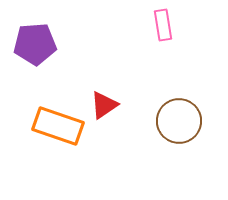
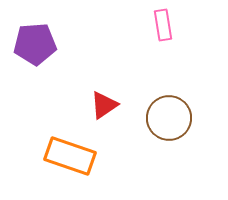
brown circle: moved 10 px left, 3 px up
orange rectangle: moved 12 px right, 30 px down
